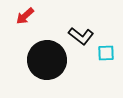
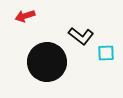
red arrow: rotated 24 degrees clockwise
black circle: moved 2 px down
